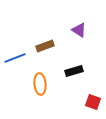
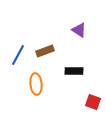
brown rectangle: moved 5 px down
blue line: moved 3 px right, 3 px up; rotated 40 degrees counterclockwise
black rectangle: rotated 18 degrees clockwise
orange ellipse: moved 4 px left
